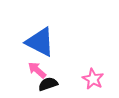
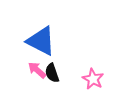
blue triangle: moved 1 px right, 1 px up
black semicircle: moved 4 px right, 11 px up; rotated 90 degrees counterclockwise
